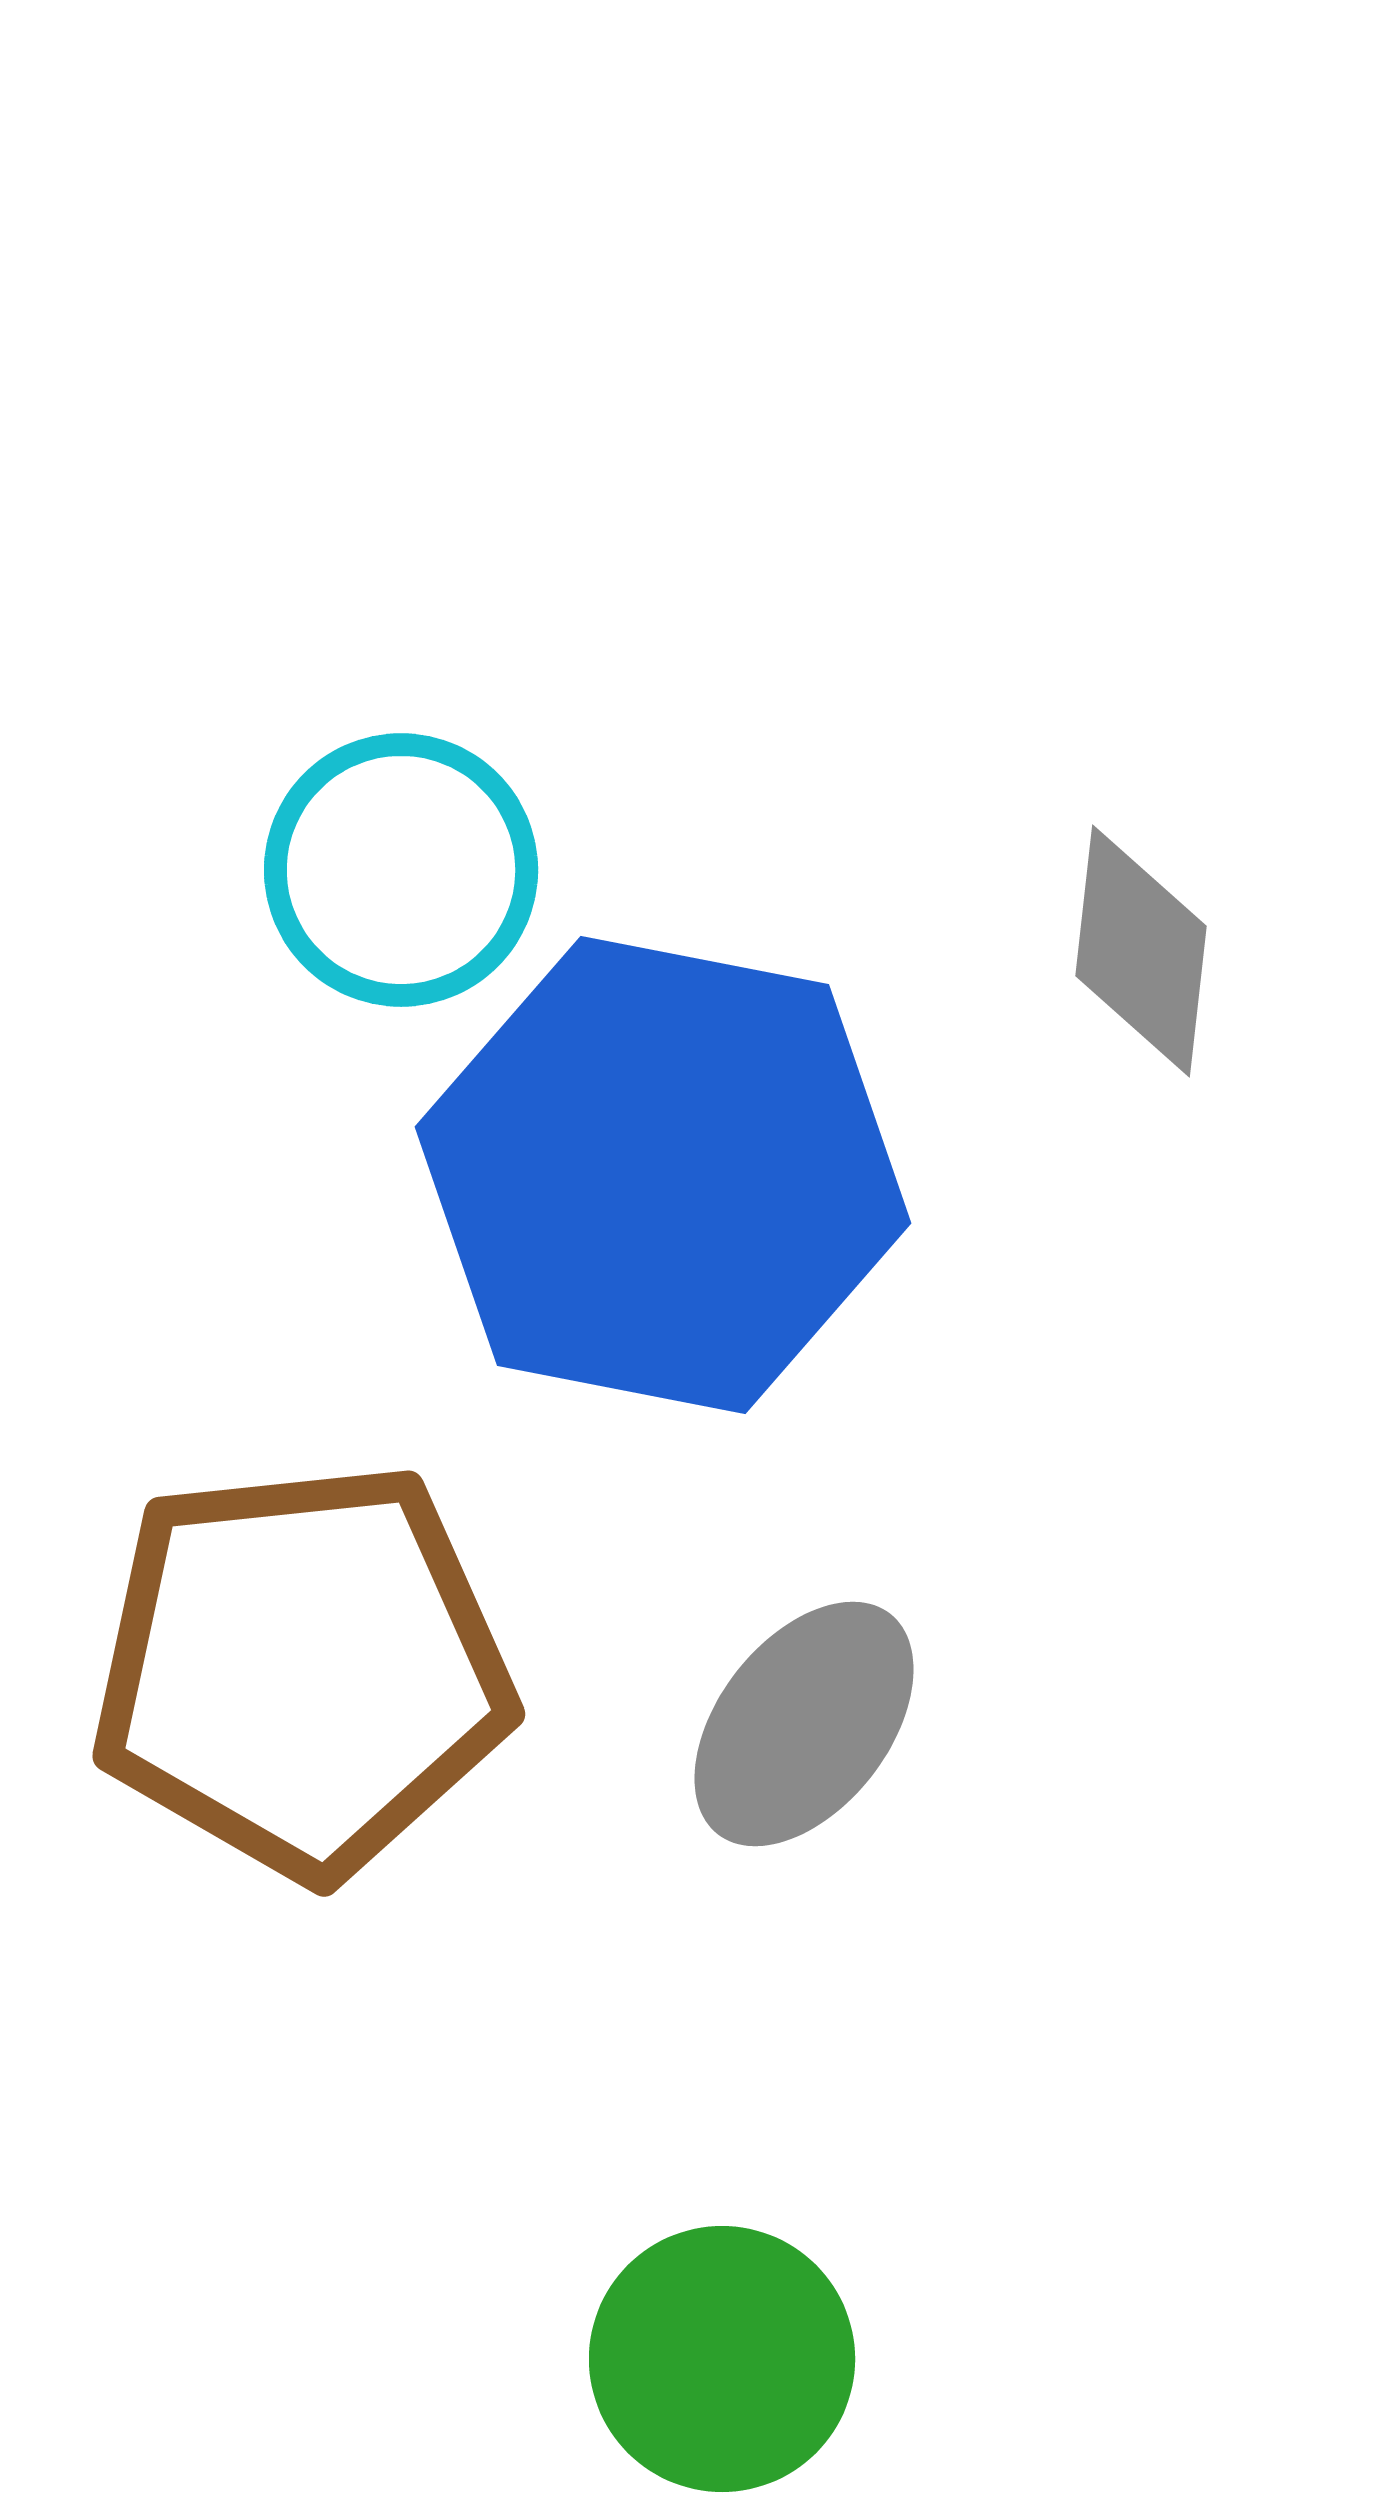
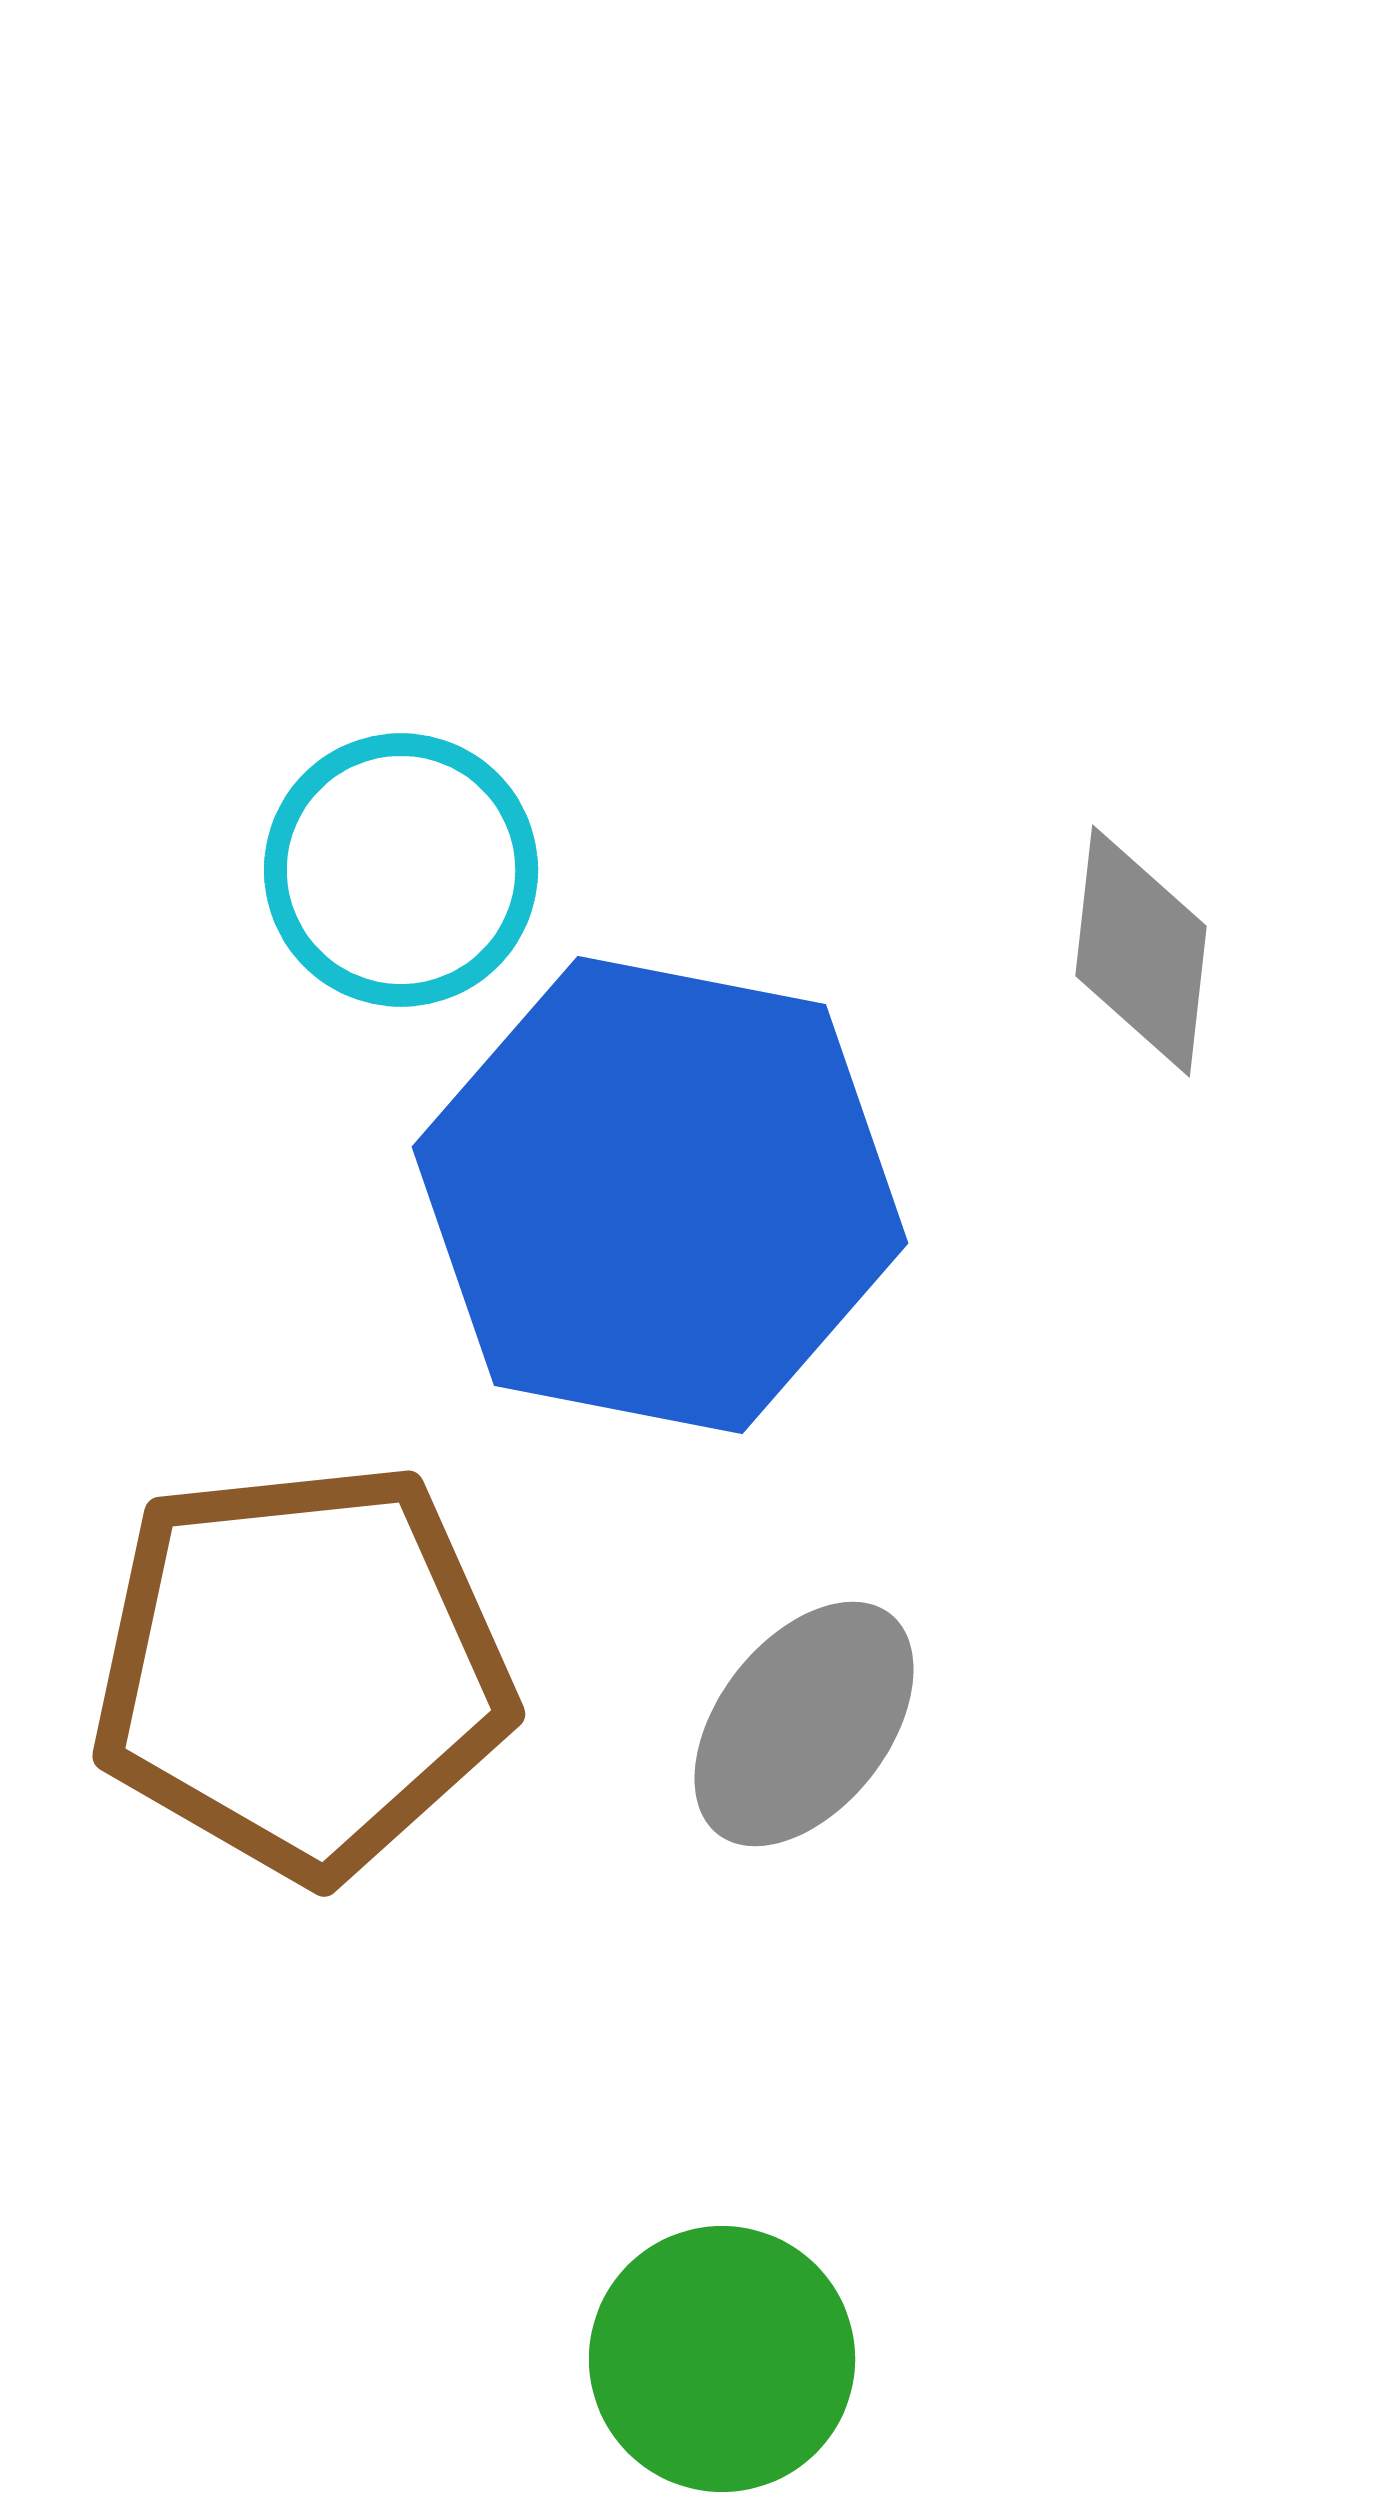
blue hexagon: moved 3 px left, 20 px down
